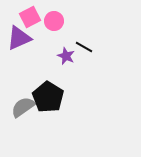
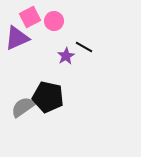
purple triangle: moved 2 px left
purple star: rotated 18 degrees clockwise
black pentagon: rotated 20 degrees counterclockwise
